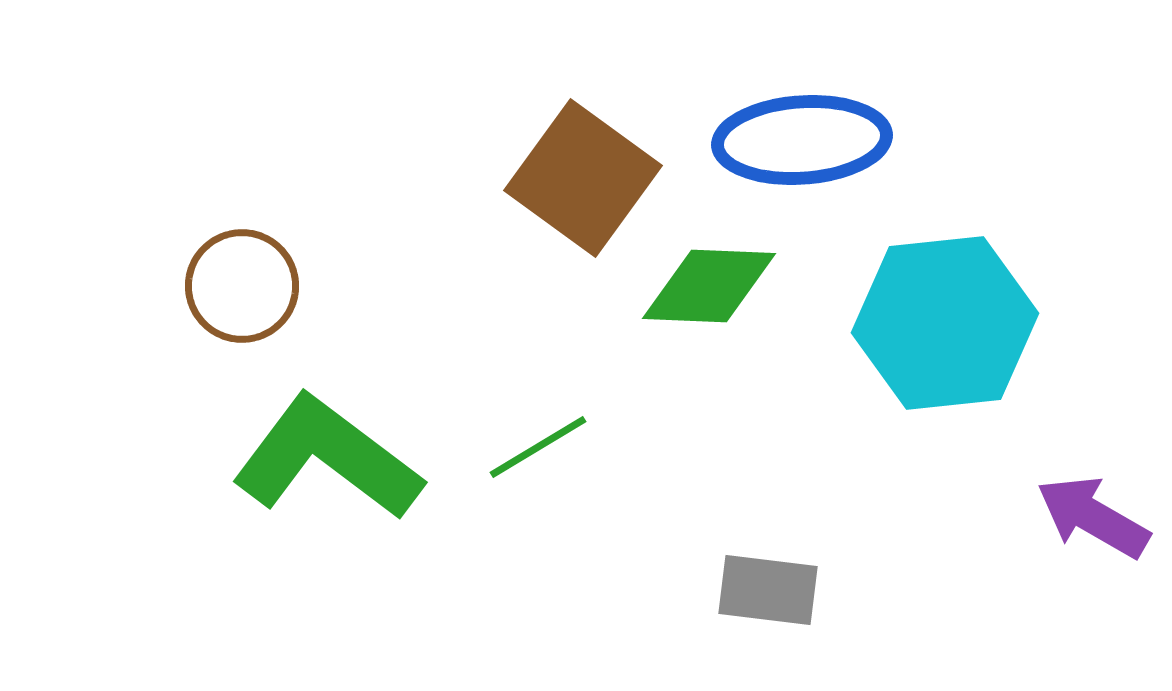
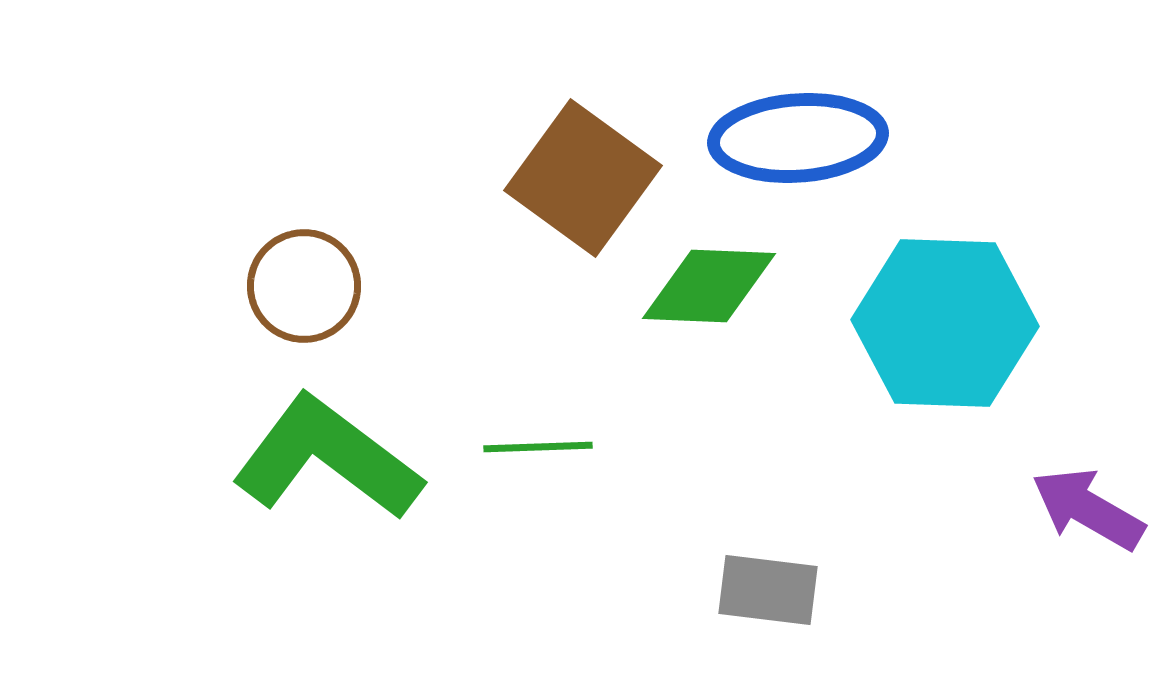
blue ellipse: moved 4 px left, 2 px up
brown circle: moved 62 px right
cyan hexagon: rotated 8 degrees clockwise
green line: rotated 29 degrees clockwise
purple arrow: moved 5 px left, 8 px up
